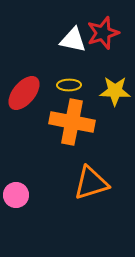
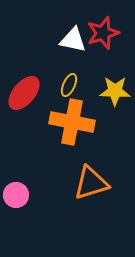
yellow ellipse: rotated 65 degrees counterclockwise
